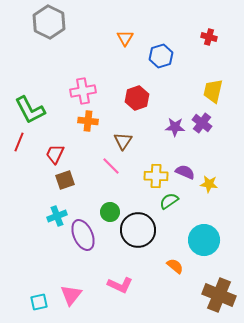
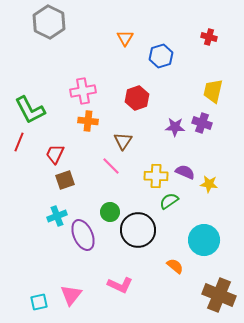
purple cross: rotated 18 degrees counterclockwise
